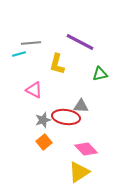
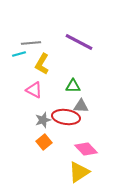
purple line: moved 1 px left
yellow L-shape: moved 15 px left; rotated 15 degrees clockwise
green triangle: moved 27 px left, 12 px down; rotated 14 degrees clockwise
